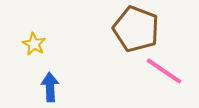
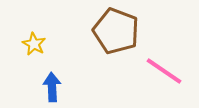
brown pentagon: moved 20 px left, 2 px down
blue arrow: moved 2 px right
